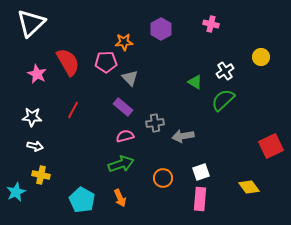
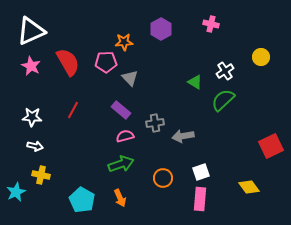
white triangle: moved 8 px down; rotated 20 degrees clockwise
pink star: moved 6 px left, 8 px up
purple rectangle: moved 2 px left, 3 px down
